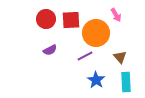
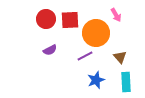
red square: moved 1 px left
blue star: rotated 18 degrees clockwise
